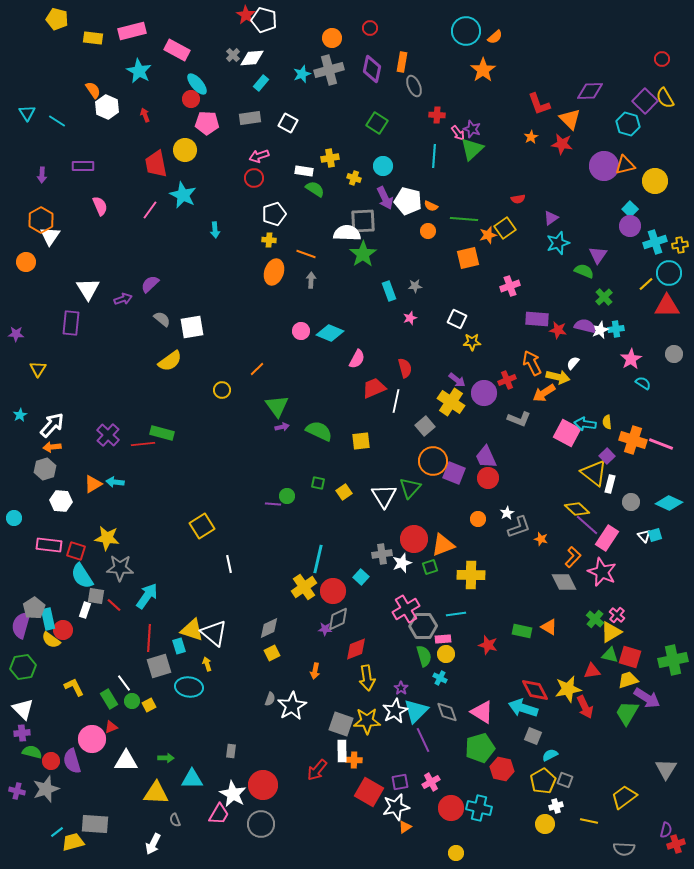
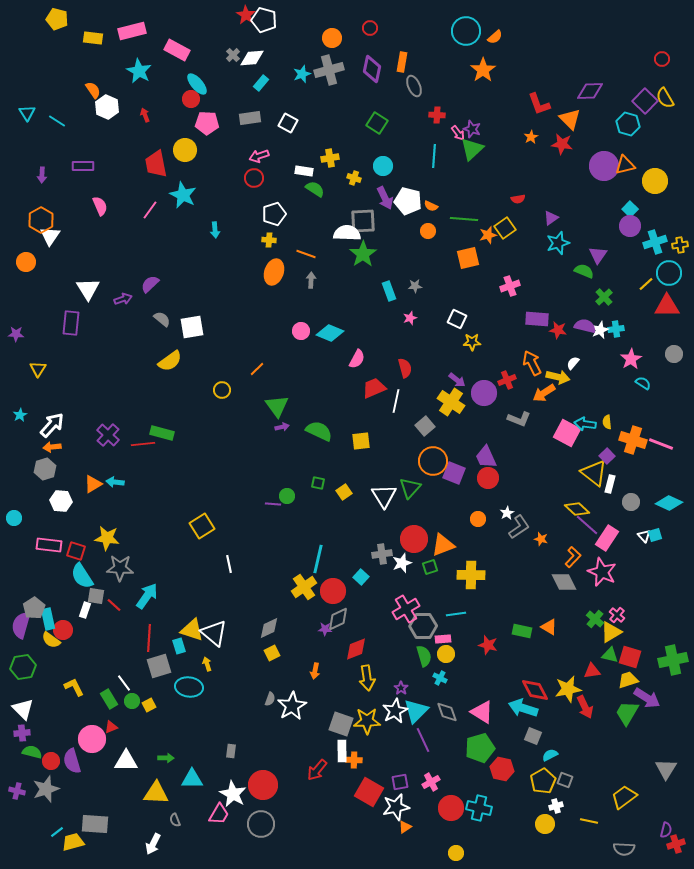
gray L-shape at (519, 527): rotated 15 degrees counterclockwise
